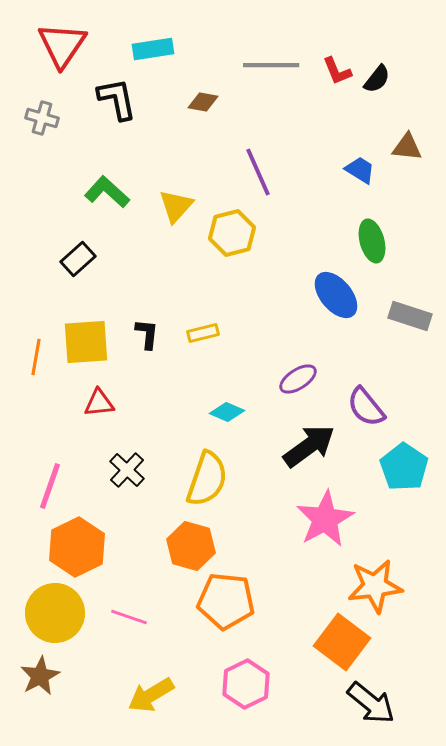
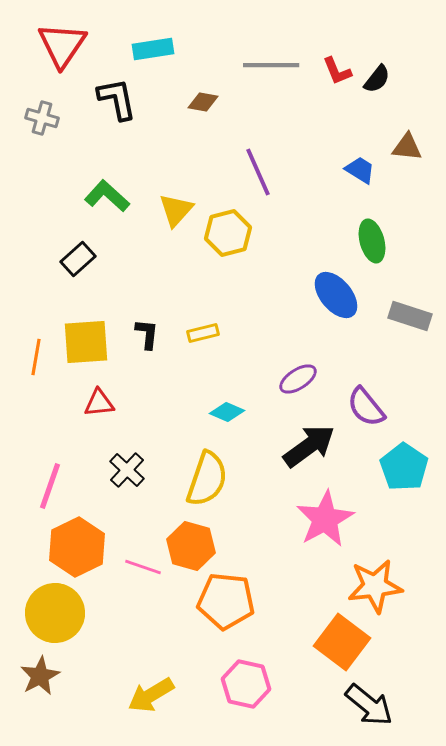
green L-shape at (107, 192): moved 4 px down
yellow triangle at (176, 206): moved 4 px down
yellow hexagon at (232, 233): moved 4 px left
pink line at (129, 617): moved 14 px right, 50 px up
pink hexagon at (246, 684): rotated 21 degrees counterclockwise
black arrow at (371, 703): moved 2 px left, 2 px down
